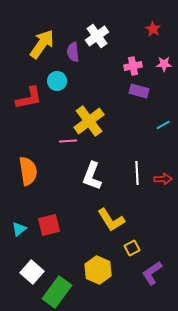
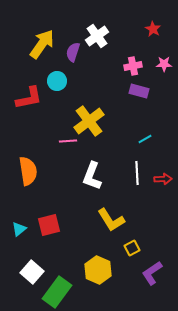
purple semicircle: rotated 24 degrees clockwise
cyan line: moved 18 px left, 14 px down
